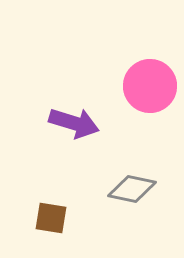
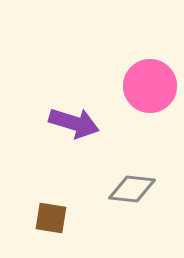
gray diamond: rotated 6 degrees counterclockwise
